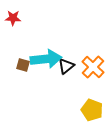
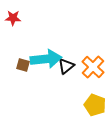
yellow pentagon: moved 3 px right, 5 px up
